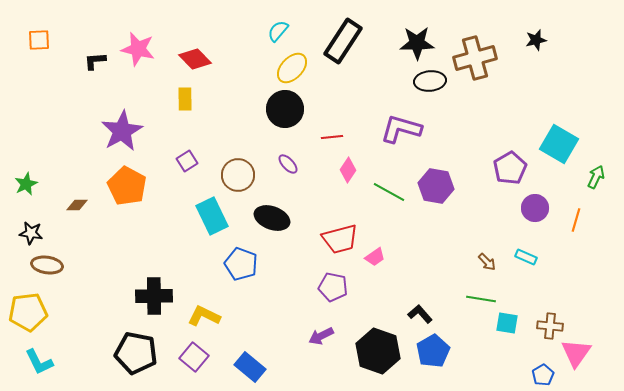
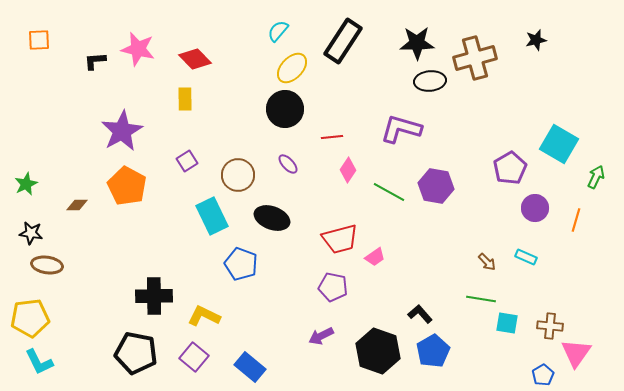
yellow pentagon at (28, 312): moved 2 px right, 6 px down
